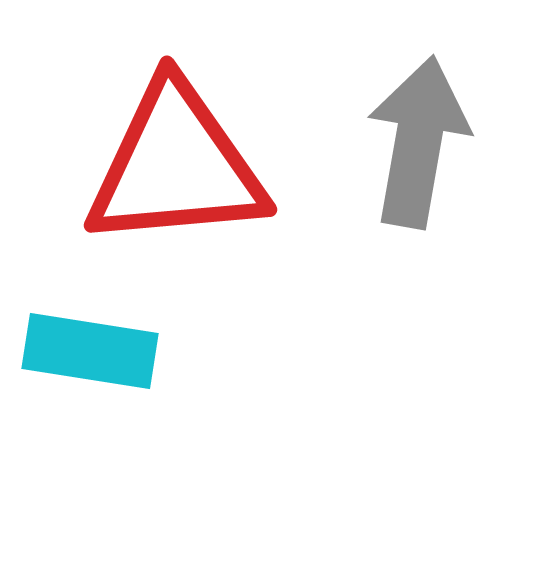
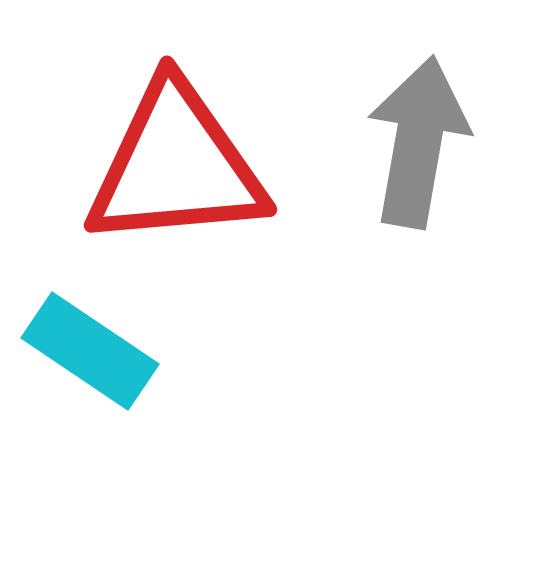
cyan rectangle: rotated 25 degrees clockwise
